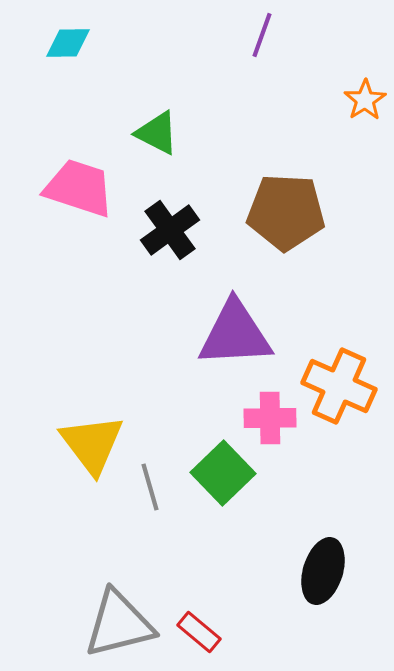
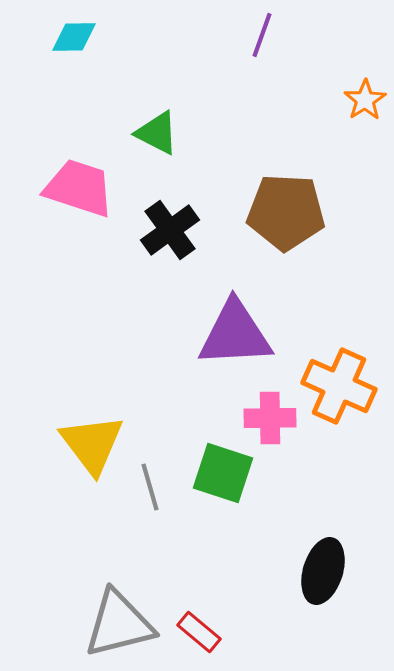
cyan diamond: moved 6 px right, 6 px up
green square: rotated 28 degrees counterclockwise
